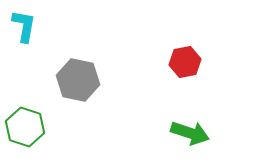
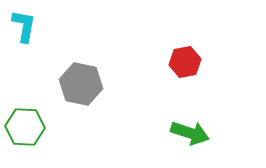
gray hexagon: moved 3 px right, 4 px down
green hexagon: rotated 15 degrees counterclockwise
